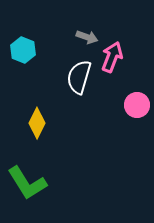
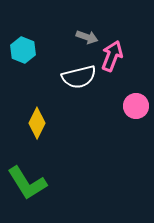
pink arrow: moved 1 px up
white semicircle: rotated 120 degrees counterclockwise
pink circle: moved 1 px left, 1 px down
